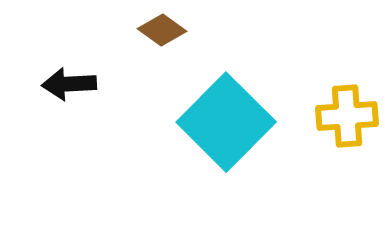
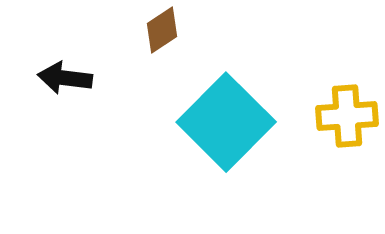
brown diamond: rotated 69 degrees counterclockwise
black arrow: moved 4 px left, 6 px up; rotated 10 degrees clockwise
